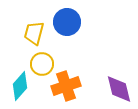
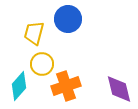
blue circle: moved 1 px right, 3 px up
cyan diamond: moved 1 px left
